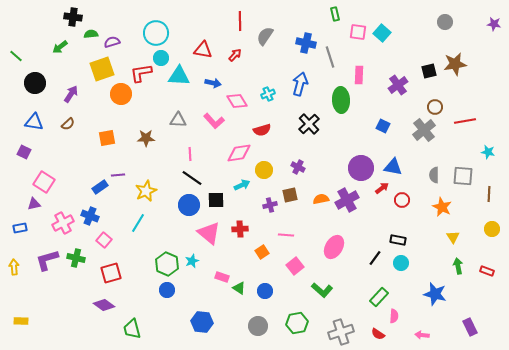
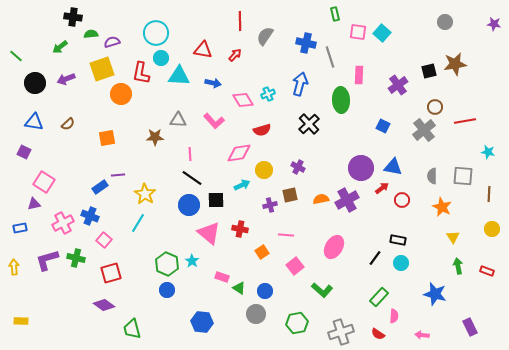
red L-shape at (141, 73): rotated 70 degrees counterclockwise
purple arrow at (71, 94): moved 5 px left, 15 px up; rotated 144 degrees counterclockwise
pink diamond at (237, 101): moved 6 px right, 1 px up
brown star at (146, 138): moved 9 px right, 1 px up
gray semicircle at (434, 175): moved 2 px left, 1 px down
yellow star at (146, 191): moved 1 px left, 3 px down; rotated 15 degrees counterclockwise
red cross at (240, 229): rotated 14 degrees clockwise
cyan star at (192, 261): rotated 16 degrees counterclockwise
gray circle at (258, 326): moved 2 px left, 12 px up
